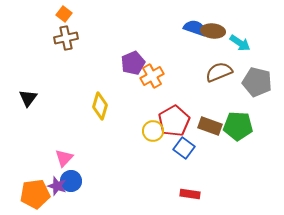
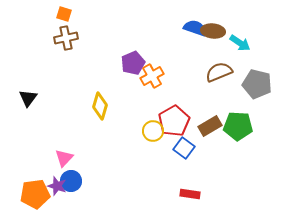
orange square: rotated 21 degrees counterclockwise
gray pentagon: moved 2 px down
brown rectangle: rotated 50 degrees counterclockwise
